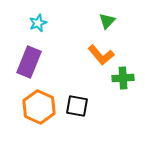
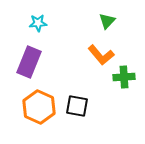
cyan star: rotated 18 degrees clockwise
green cross: moved 1 px right, 1 px up
